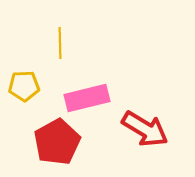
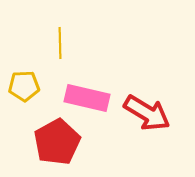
pink rectangle: rotated 27 degrees clockwise
red arrow: moved 2 px right, 16 px up
